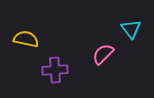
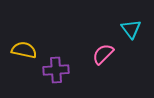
yellow semicircle: moved 2 px left, 11 px down
purple cross: moved 1 px right
